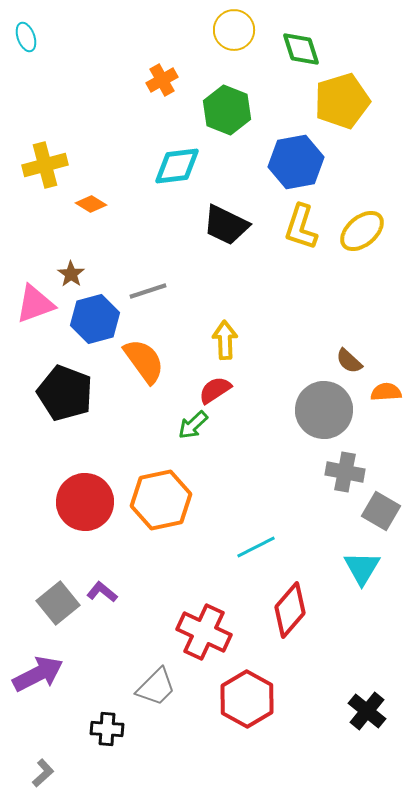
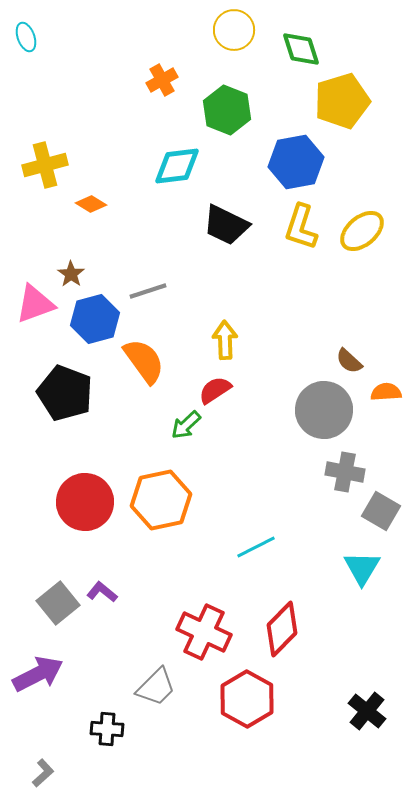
green arrow at (193, 425): moved 7 px left
red diamond at (290, 610): moved 8 px left, 19 px down; rotated 4 degrees clockwise
